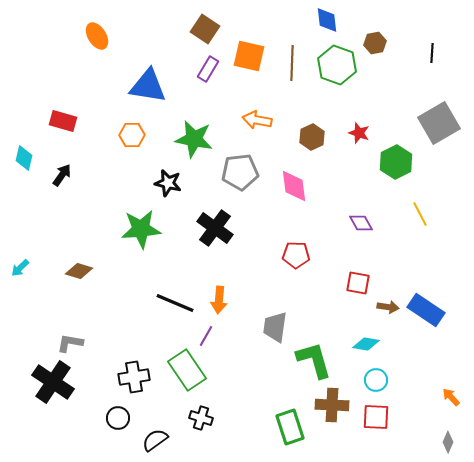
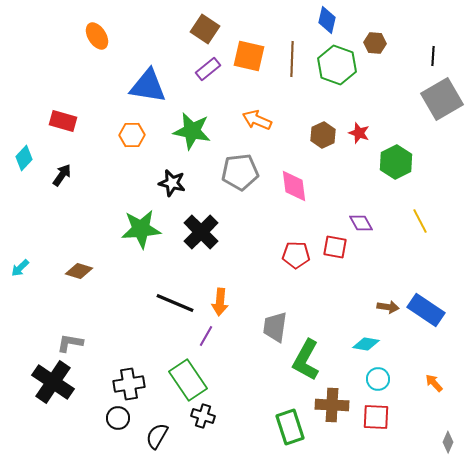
blue diamond at (327, 20): rotated 20 degrees clockwise
brown hexagon at (375, 43): rotated 15 degrees clockwise
black line at (432, 53): moved 1 px right, 3 px down
brown line at (292, 63): moved 4 px up
purple rectangle at (208, 69): rotated 20 degrees clockwise
orange arrow at (257, 120): rotated 12 degrees clockwise
gray square at (439, 123): moved 3 px right, 24 px up
brown hexagon at (312, 137): moved 11 px right, 2 px up
green star at (194, 139): moved 2 px left, 8 px up
cyan diamond at (24, 158): rotated 30 degrees clockwise
black star at (168, 183): moved 4 px right
yellow line at (420, 214): moved 7 px down
black cross at (215, 228): moved 14 px left, 4 px down; rotated 9 degrees clockwise
red square at (358, 283): moved 23 px left, 36 px up
orange arrow at (219, 300): moved 1 px right, 2 px down
green L-shape at (314, 360): moved 8 px left; rotated 135 degrees counterclockwise
green rectangle at (187, 370): moved 1 px right, 10 px down
black cross at (134, 377): moved 5 px left, 7 px down
cyan circle at (376, 380): moved 2 px right, 1 px up
orange arrow at (451, 397): moved 17 px left, 14 px up
black cross at (201, 418): moved 2 px right, 2 px up
black semicircle at (155, 440): moved 2 px right, 4 px up; rotated 24 degrees counterclockwise
